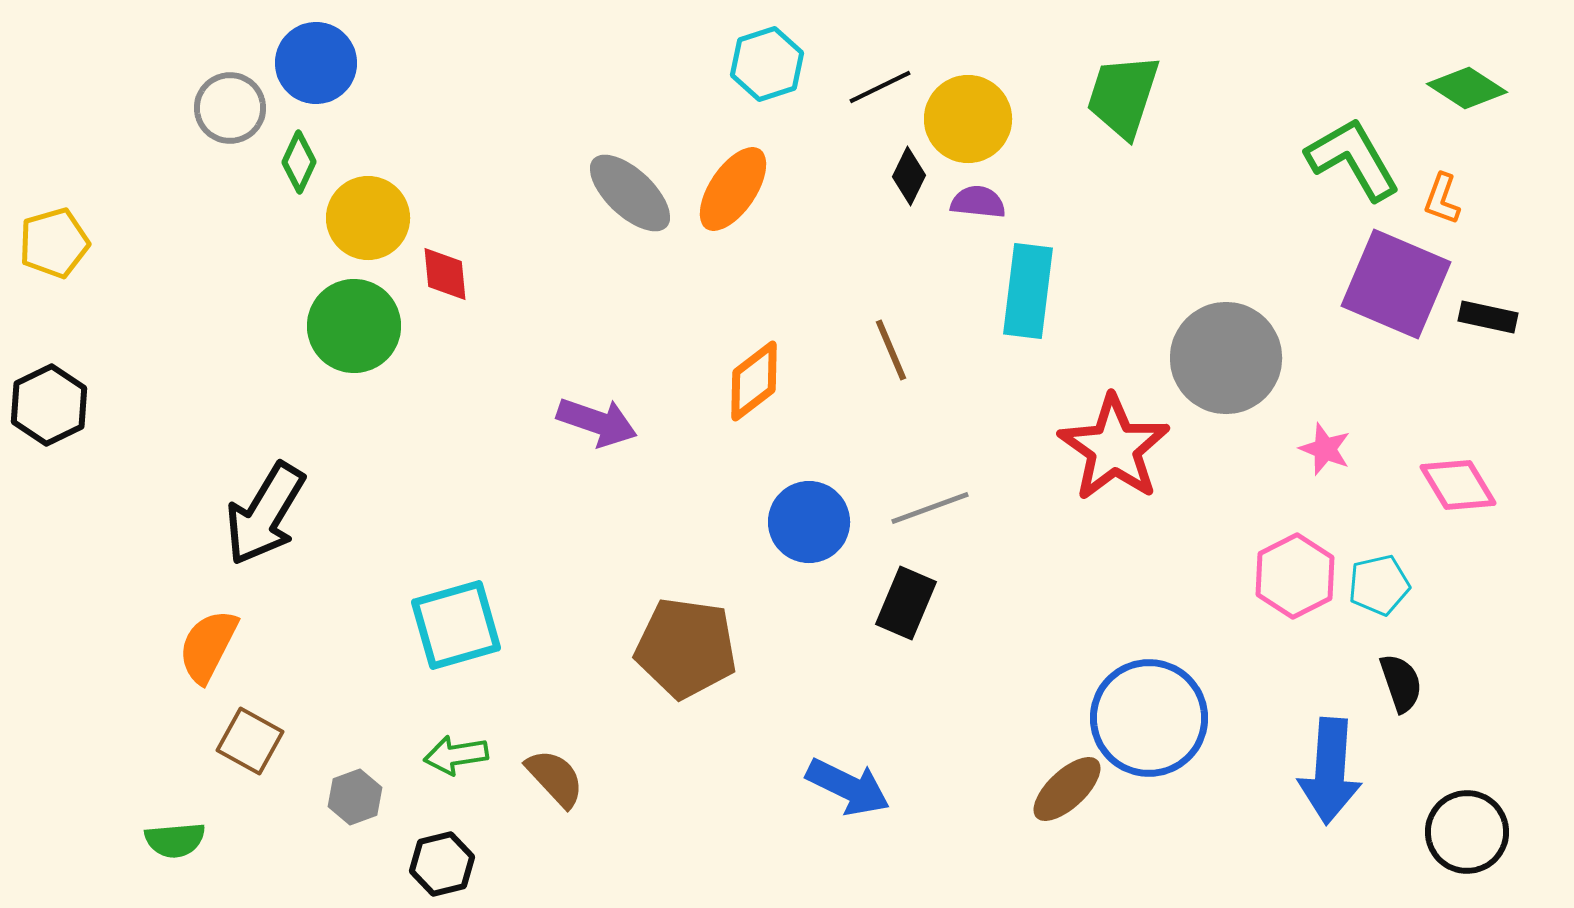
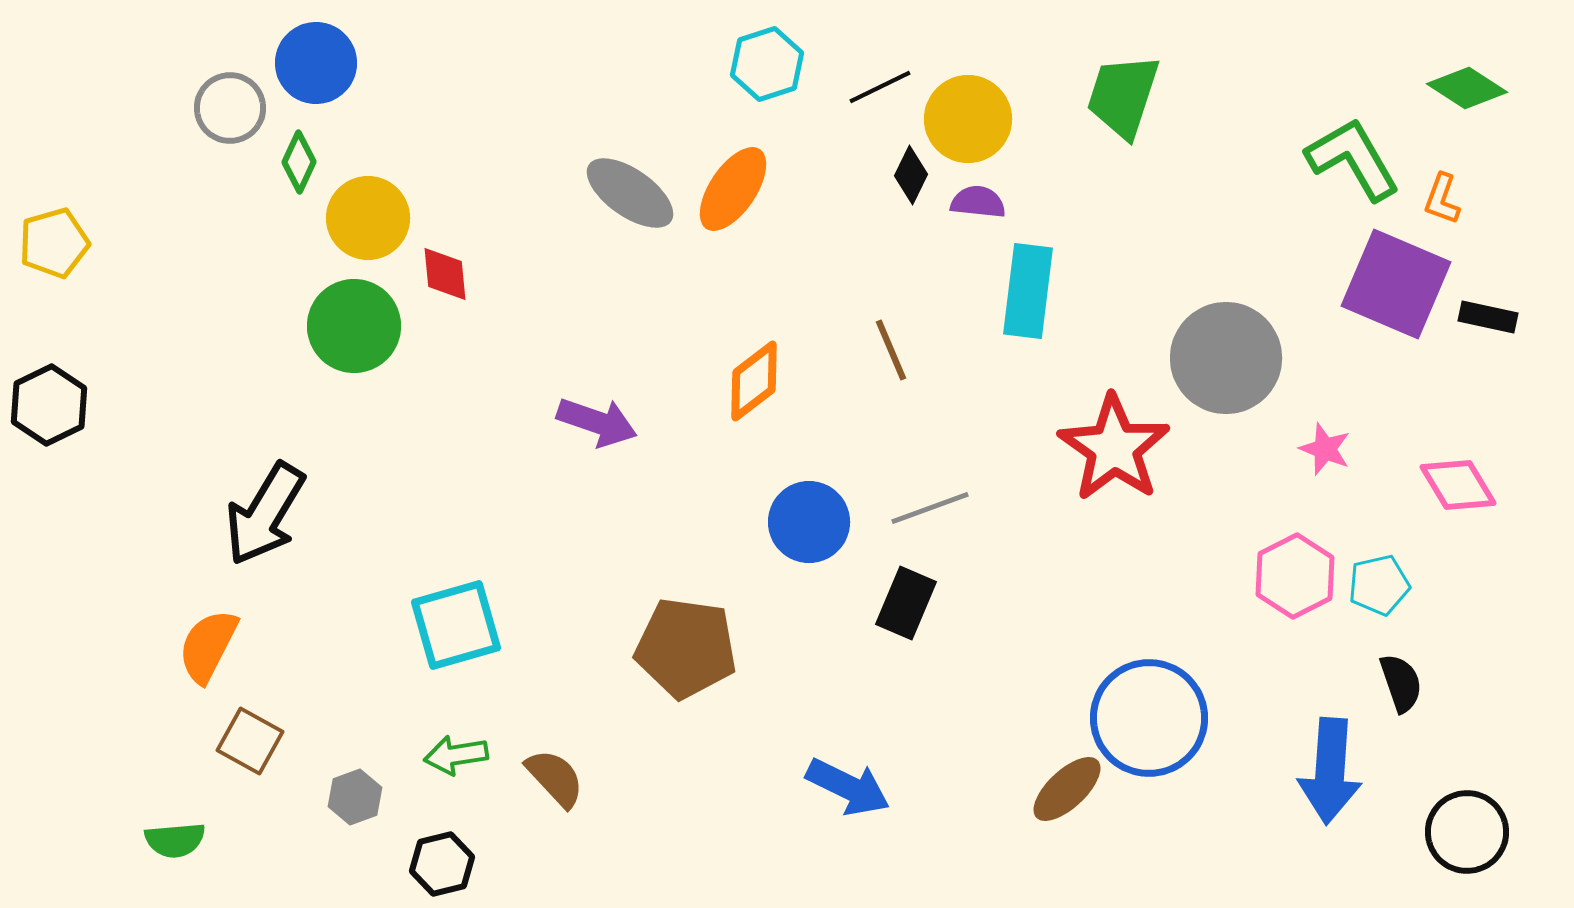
black diamond at (909, 176): moved 2 px right, 1 px up
gray ellipse at (630, 193): rotated 8 degrees counterclockwise
